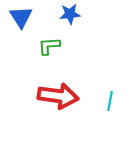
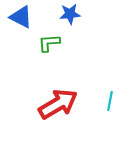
blue triangle: rotated 30 degrees counterclockwise
green L-shape: moved 3 px up
red arrow: moved 8 px down; rotated 39 degrees counterclockwise
